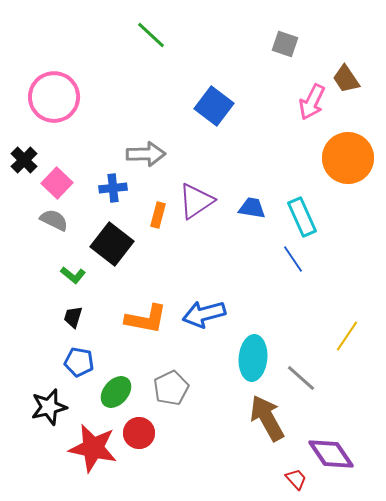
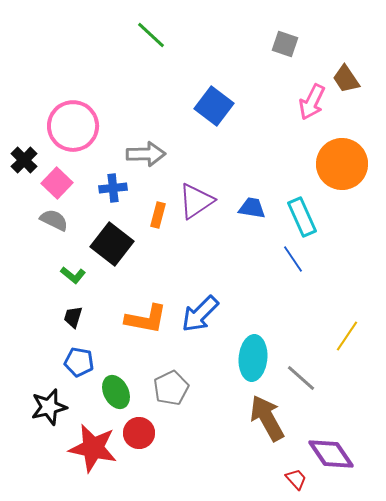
pink circle: moved 19 px right, 29 px down
orange circle: moved 6 px left, 6 px down
blue arrow: moved 4 px left; rotated 30 degrees counterclockwise
green ellipse: rotated 68 degrees counterclockwise
